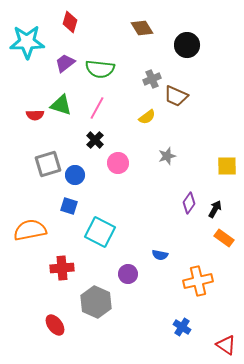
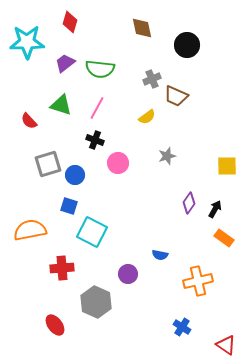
brown diamond: rotated 20 degrees clockwise
red semicircle: moved 6 px left, 6 px down; rotated 48 degrees clockwise
black cross: rotated 24 degrees counterclockwise
cyan square: moved 8 px left
